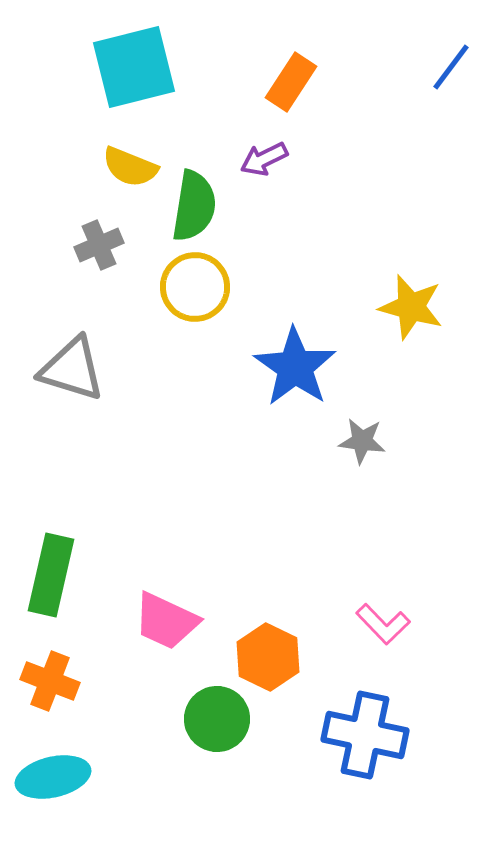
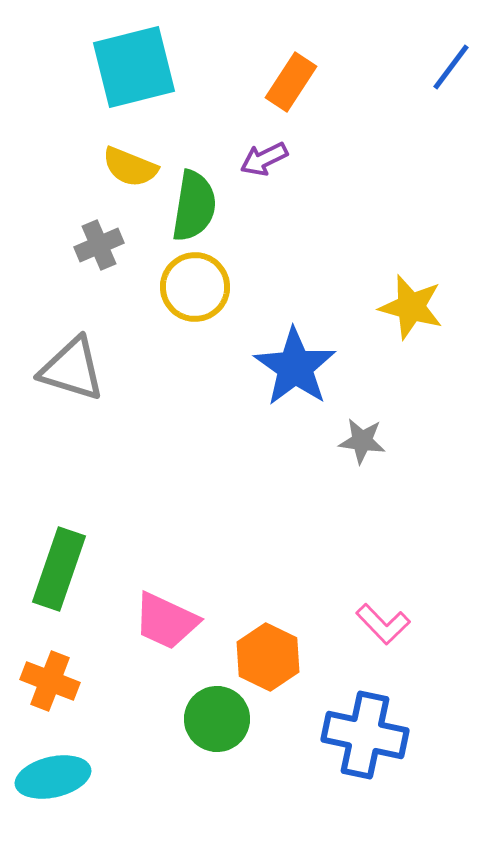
green rectangle: moved 8 px right, 6 px up; rotated 6 degrees clockwise
